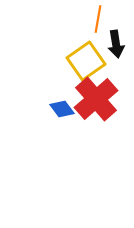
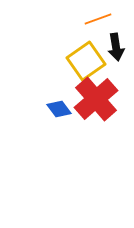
orange line: rotated 60 degrees clockwise
black arrow: moved 3 px down
blue diamond: moved 3 px left
